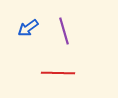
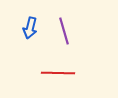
blue arrow: moved 2 px right; rotated 40 degrees counterclockwise
